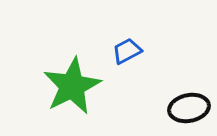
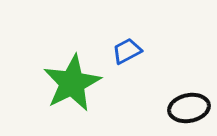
green star: moved 3 px up
